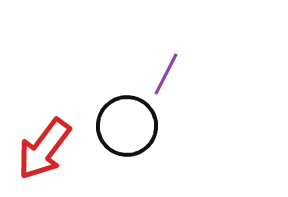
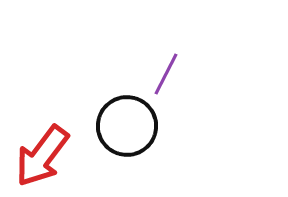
red arrow: moved 2 px left, 7 px down
